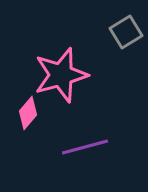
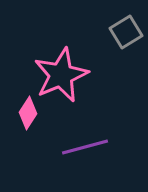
pink star: rotated 8 degrees counterclockwise
pink diamond: rotated 8 degrees counterclockwise
